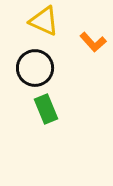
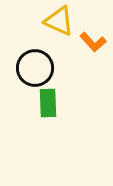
yellow triangle: moved 15 px right
green rectangle: moved 2 px right, 6 px up; rotated 20 degrees clockwise
